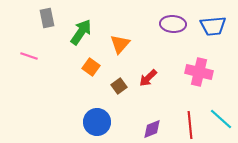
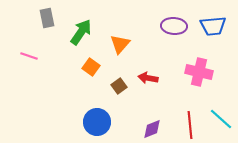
purple ellipse: moved 1 px right, 2 px down
red arrow: rotated 54 degrees clockwise
